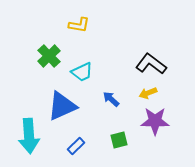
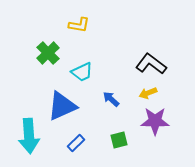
green cross: moved 1 px left, 3 px up
blue rectangle: moved 3 px up
